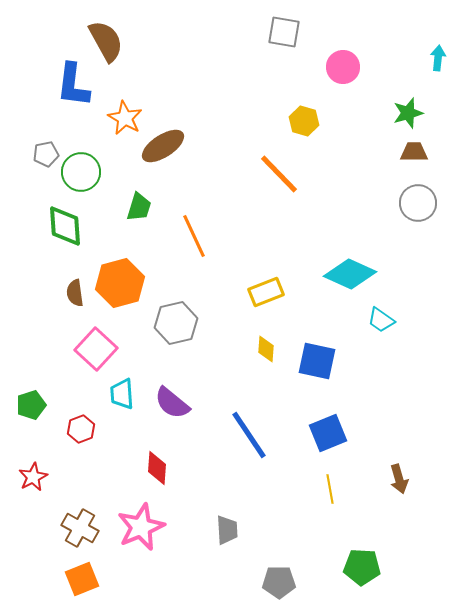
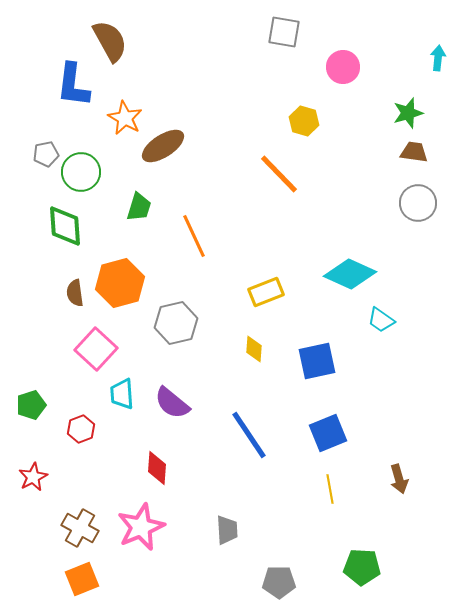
brown semicircle at (106, 41): moved 4 px right
brown trapezoid at (414, 152): rotated 8 degrees clockwise
yellow diamond at (266, 349): moved 12 px left
blue square at (317, 361): rotated 24 degrees counterclockwise
